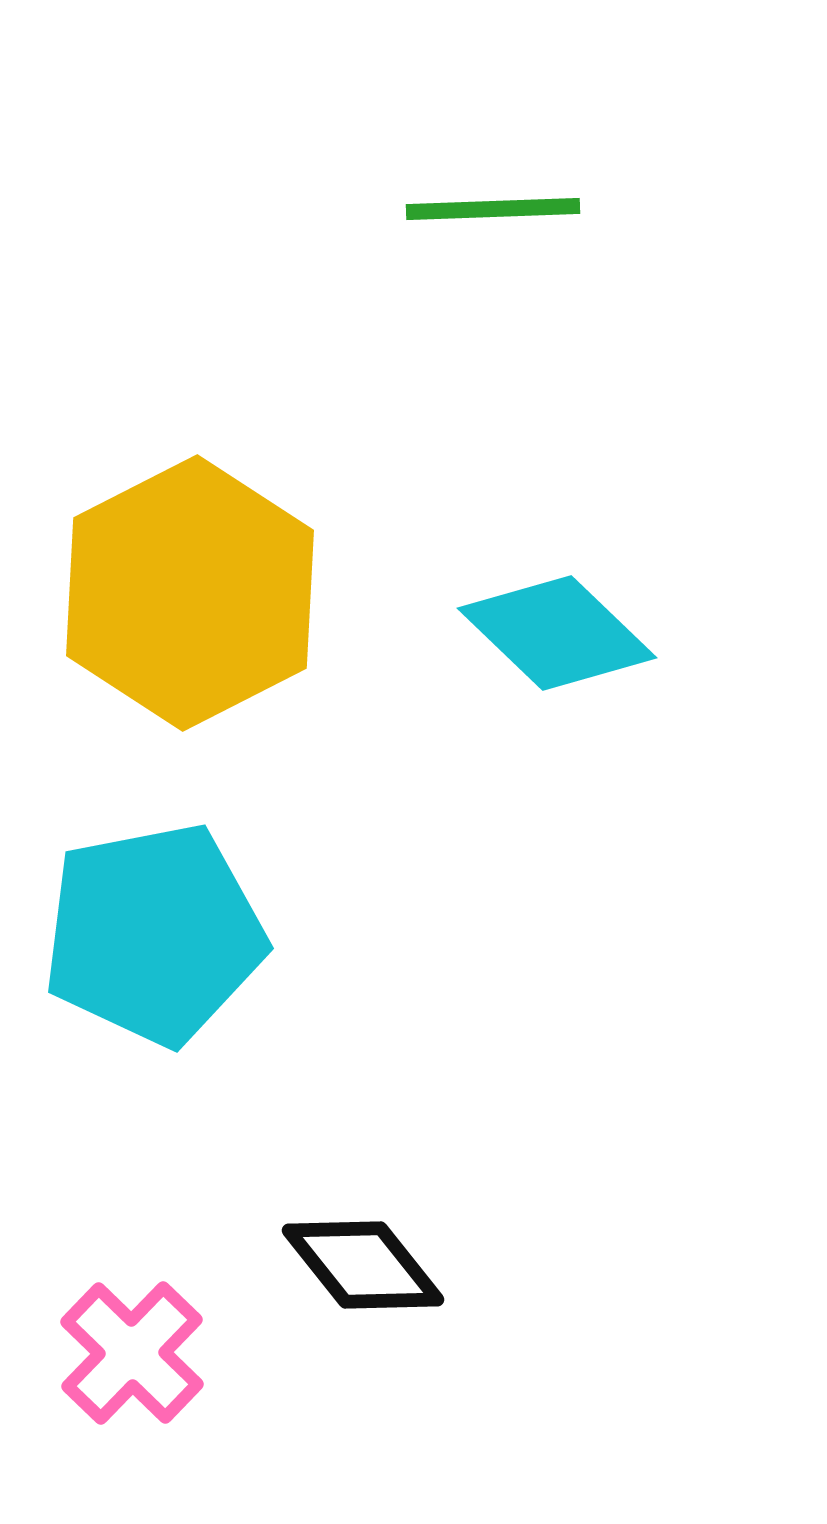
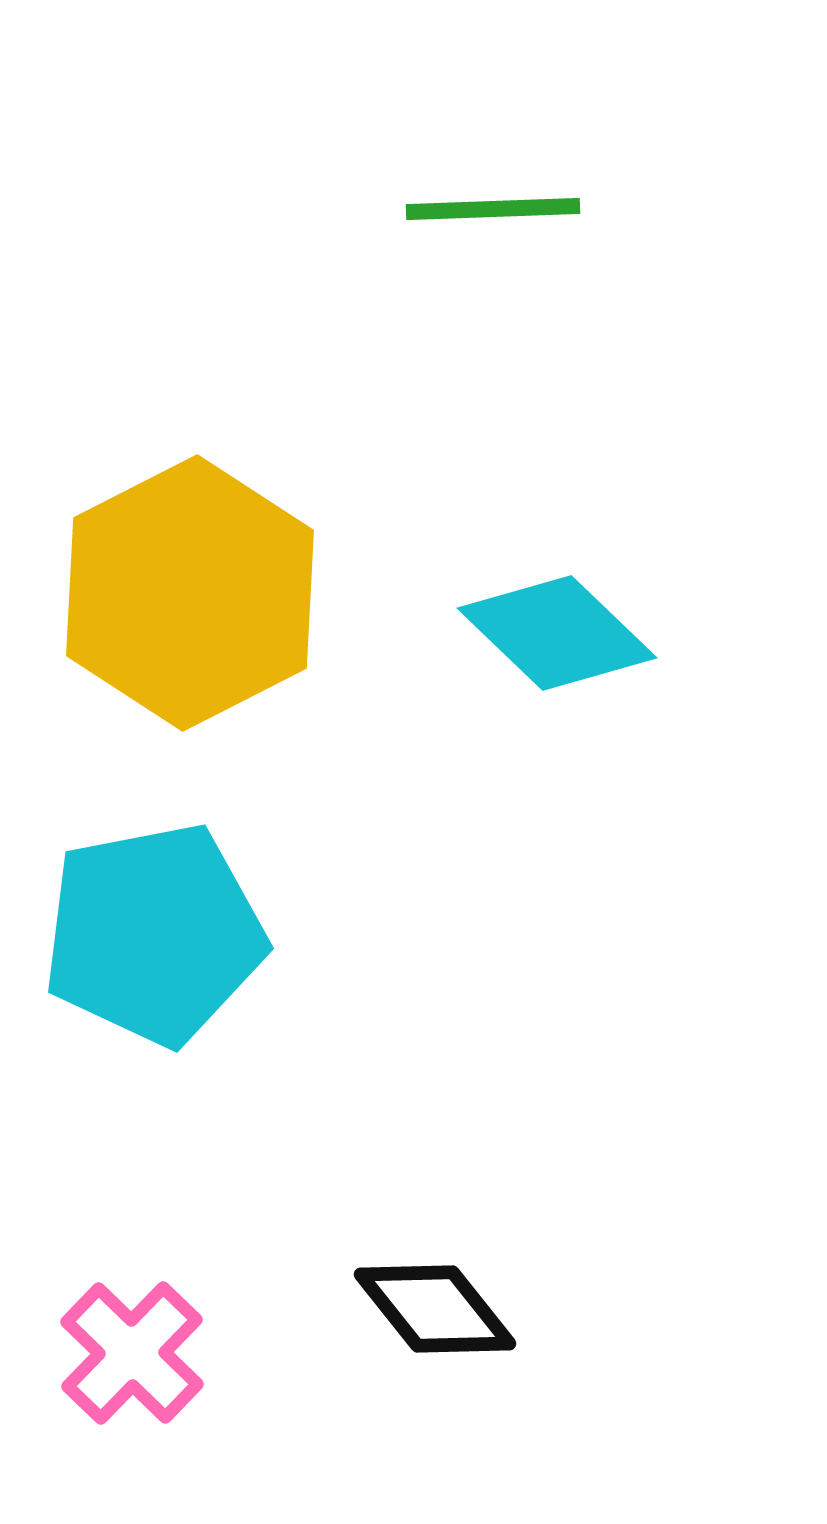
black diamond: moved 72 px right, 44 px down
